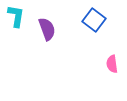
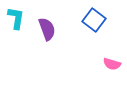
cyan L-shape: moved 2 px down
pink semicircle: rotated 66 degrees counterclockwise
